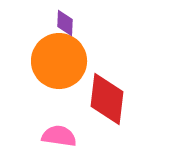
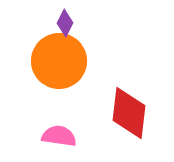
purple diamond: rotated 24 degrees clockwise
red diamond: moved 22 px right, 14 px down
